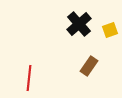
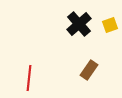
yellow square: moved 5 px up
brown rectangle: moved 4 px down
